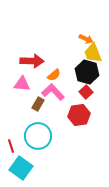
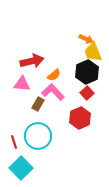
yellow trapezoid: moved 1 px up
red arrow: rotated 15 degrees counterclockwise
black hexagon: rotated 20 degrees clockwise
red square: moved 1 px right, 1 px down
red hexagon: moved 1 px right, 3 px down; rotated 15 degrees counterclockwise
red line: moved 3 px right, 4 px up
cyan square: rotated 10 degrees clockwise
